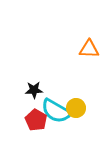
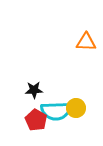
orange triangle: moved 3 px left, 7 px up
cyan semicircle: rotated 32 degrees counterclockwise
